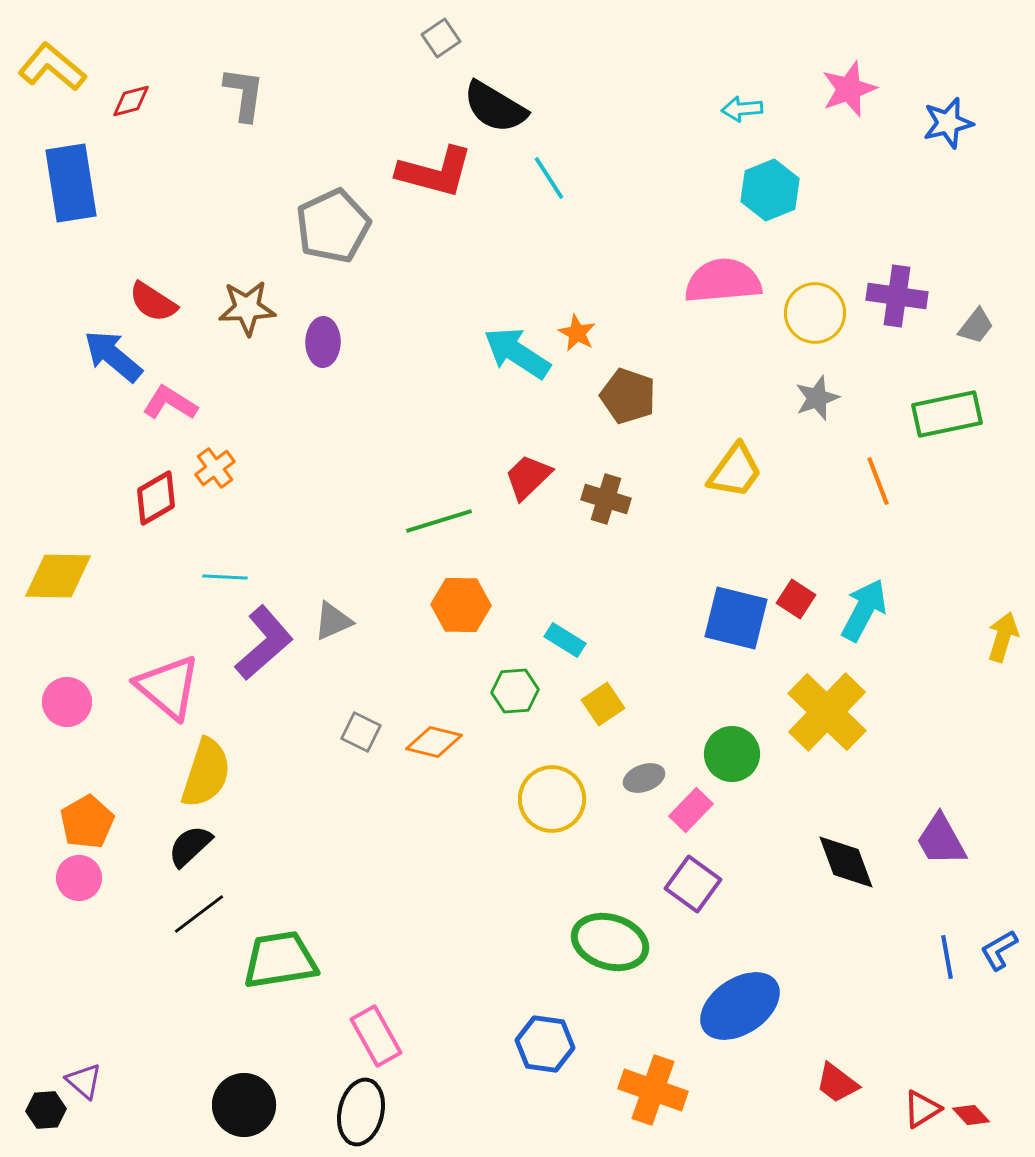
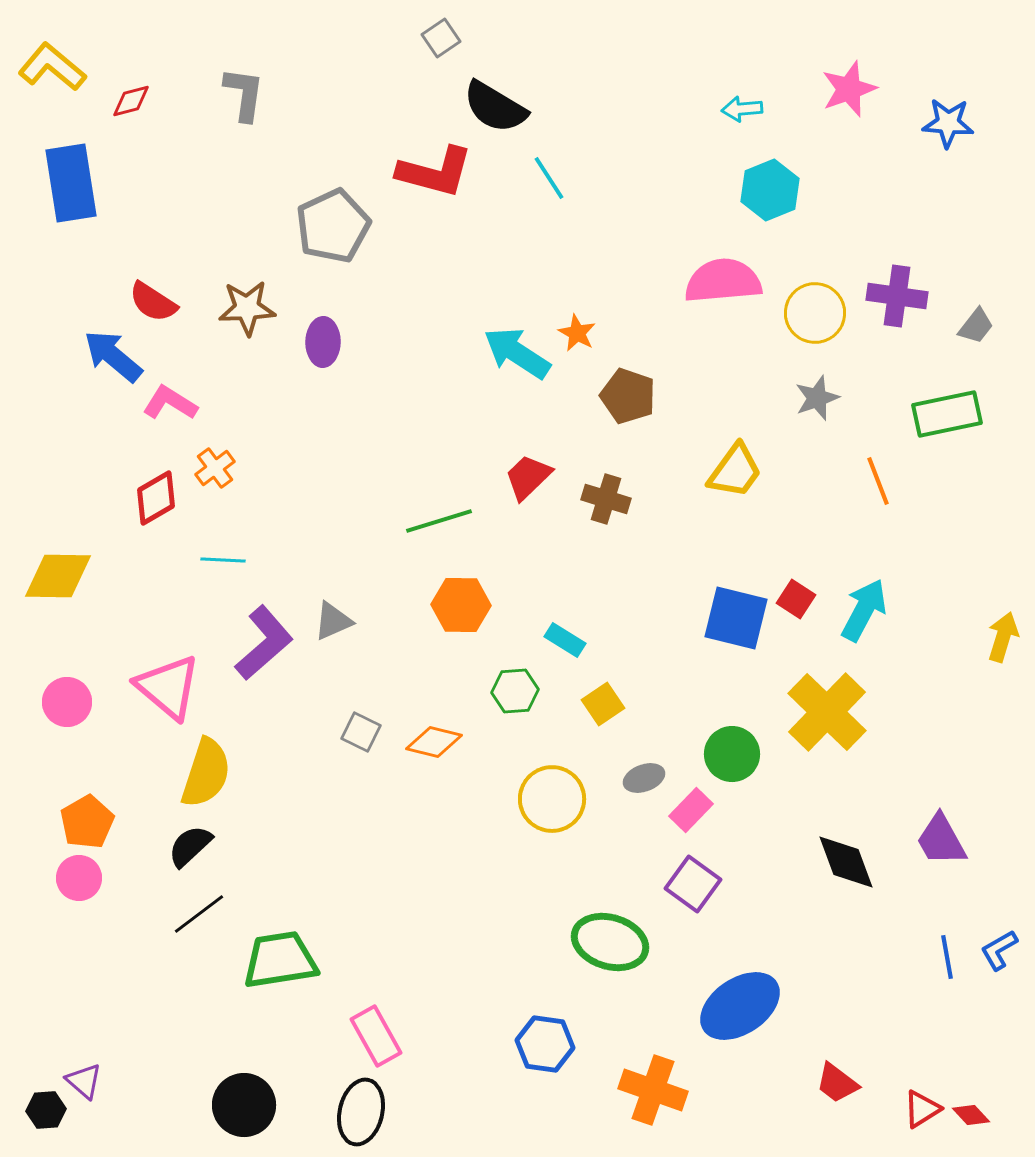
blue star at (948, 123): rotated 18 degrees clockwise
cyan line at (225, 577): moved 2 px left, 17 px up
